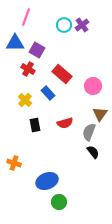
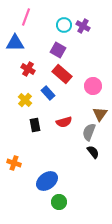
purple cross: moved 1 px right, 1 px down; rotated 24 degrees counterclockwise
purple square: moved 21 px right
red semicircle: moved 1 px left, 1 px up
blue ellipse: rotated 15 degrees counterclockwise
